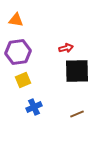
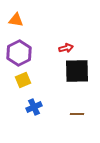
purple hexagon: moved 1 px right, 1 px down; rotated 20 degrees counterclockwise
brown line: rotated 24 degrees clockwise
